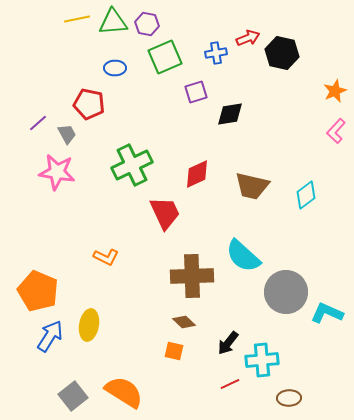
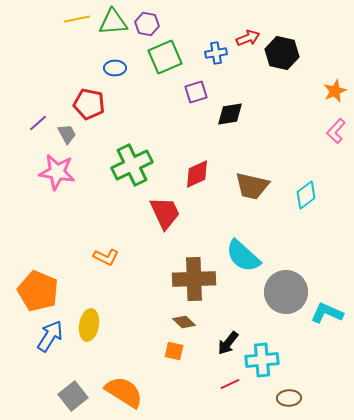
brown cross: moved 2 px right, 3 px down
